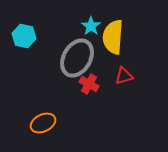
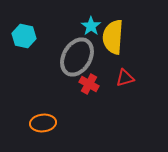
gray ellipse: moved 1 px up
red triangle: moved 1 px right, 2 px down
orange ellipse: rotated 20 degrees clockwise
